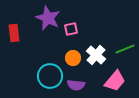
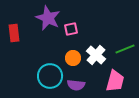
pink trapezoid: rotated 25 degrees counterclockwise
